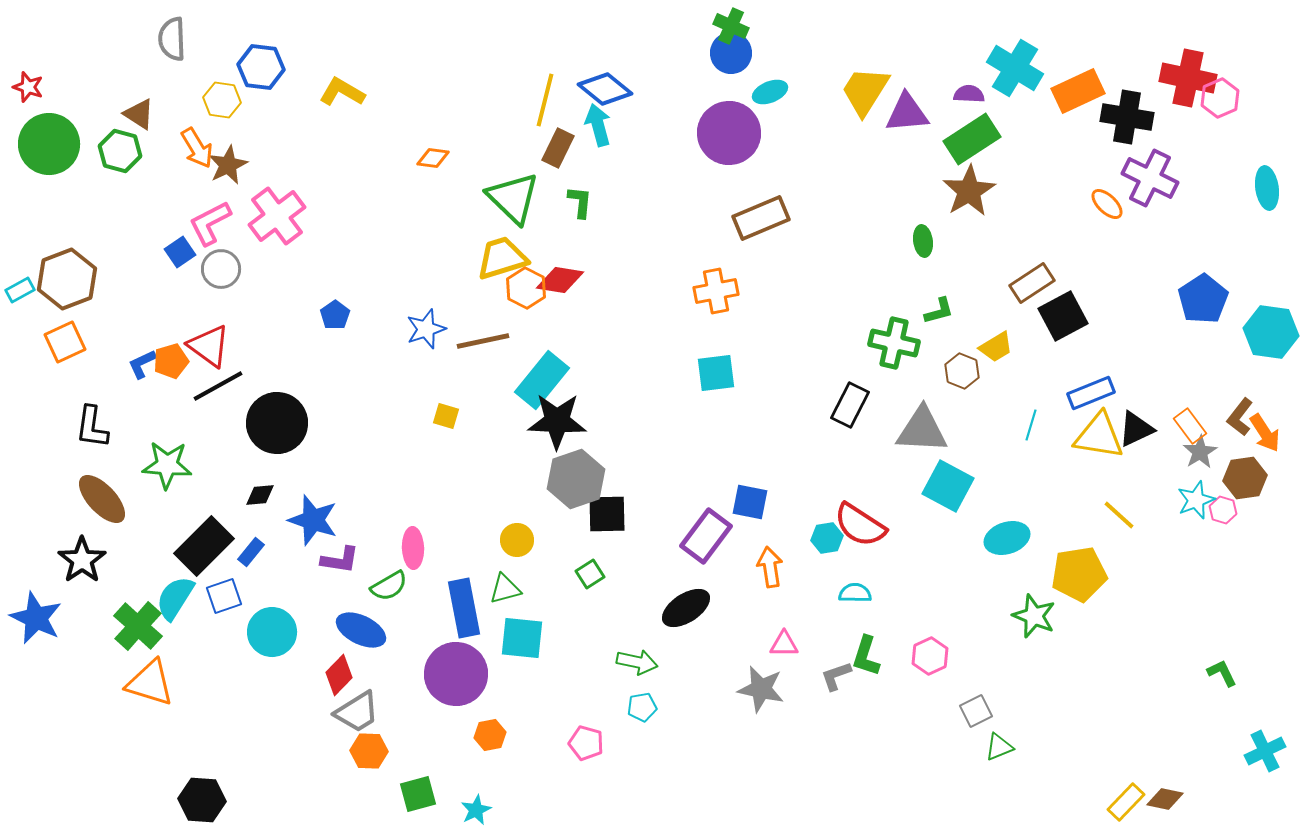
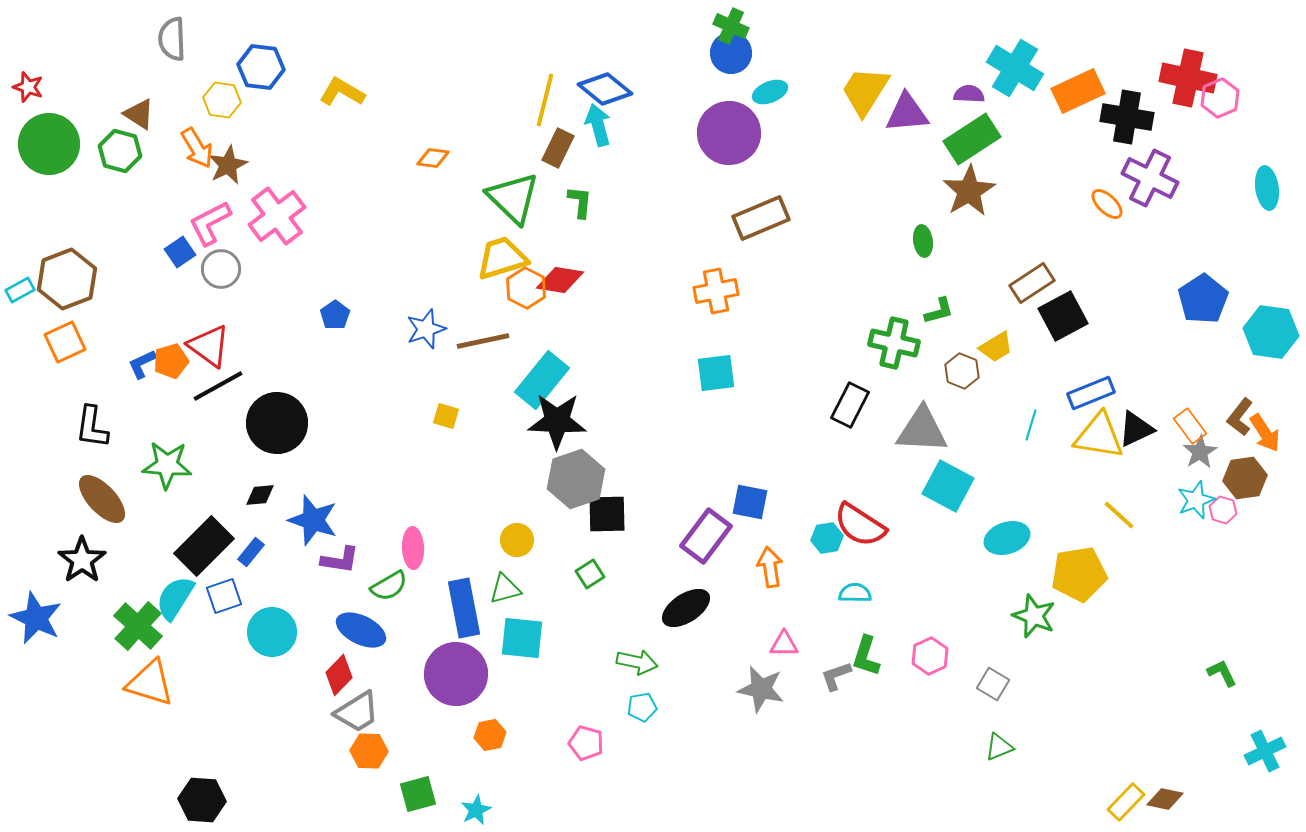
gray square at (976, 711): moved 17 px right, 27 px up; rotated 32 degrees counterclockwise
